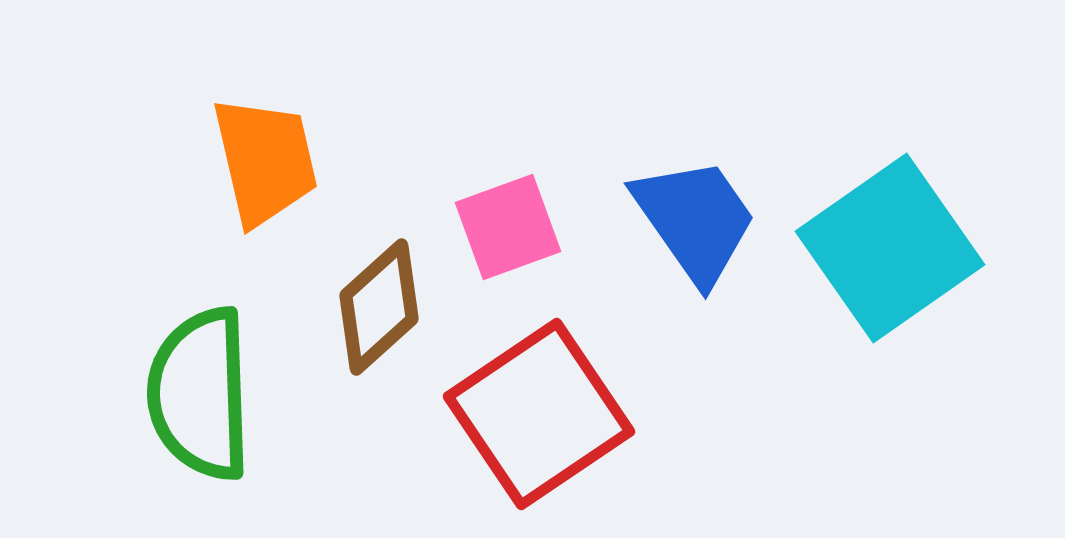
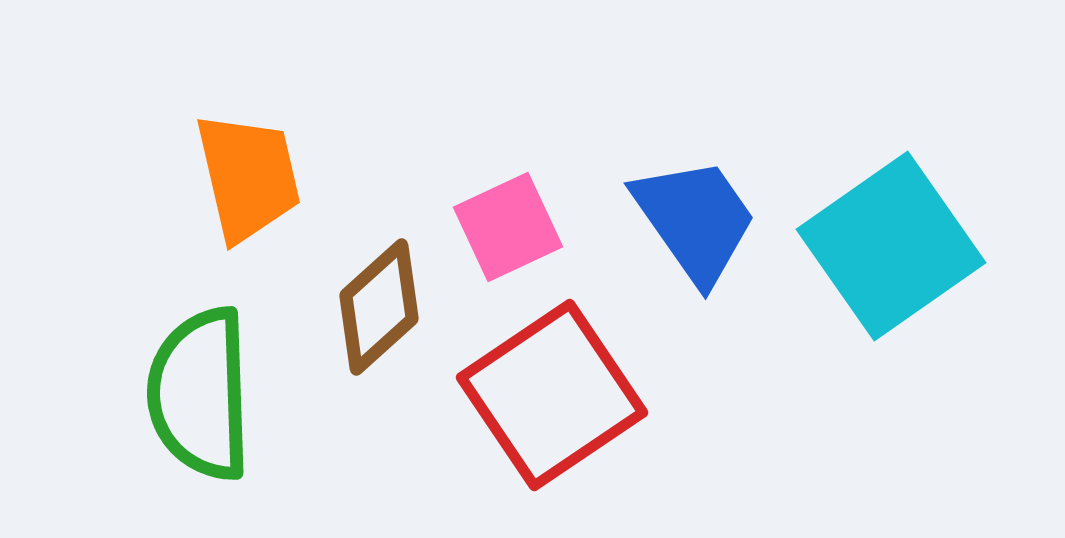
orange trapezoid: moved 17 px left, 16 px down
pink square: rotated 5 degrees counterclockwise
cyan square: moved 1 px right, 2 px up
red square: moved 13 px right, 19 px up
